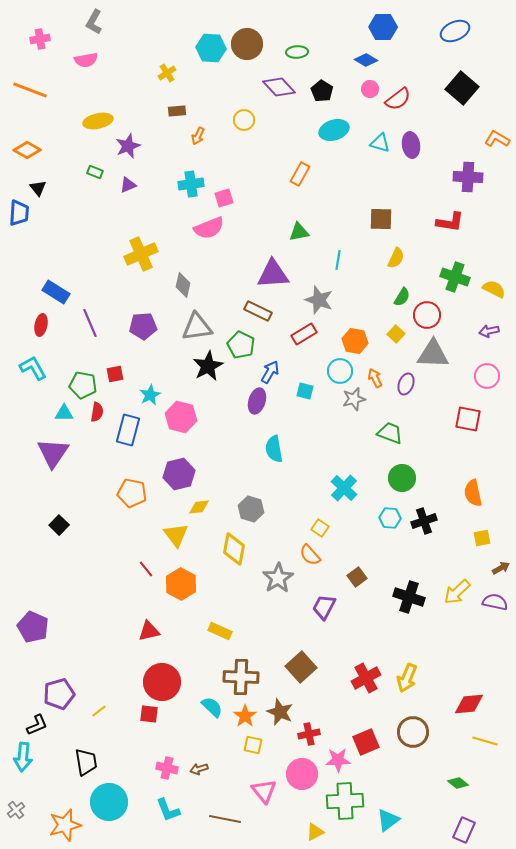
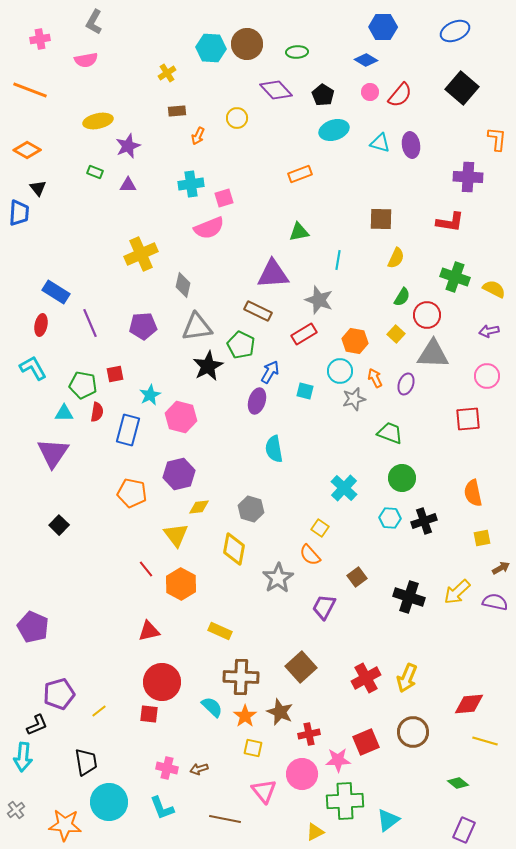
purple diamond at (279, 87): moved 3 px left, 3 px down
pink circle at (370, 89): moved 3 px down
black pentagon at (322, 91): moved 1 px right, 4 px down
red semicircle at (398, 99): moved 2 px right, 4 px up; rotated 12 degrees counterclockwise
yellow circle at (244, 120): moved 7 px left, 2 px up
orange L-shape at (497, 139): rotated 65 degrees clockwise
orange rectangle at (300, 174): rotated 40 degrees clockwise
purple triangle at (128, 185): rotated 24 degrees clockwise
red square at (468, 419): rotated 16 degrees counterclockwise
yellow square at (253, 745): moved 3 px down
cyan L-shape at (168, 810): moved 6 px left, 2 px up
orange star at (65, 825): rotated 20 degrees clockwise
